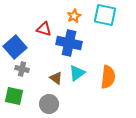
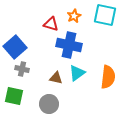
red triangle: moved 7 px right, 5 px up
blue cross: moved 2 px down
brown triangle: rotated 24 degrees counterclockwise
